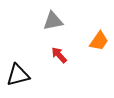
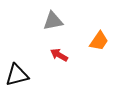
red arrow: rotated 18 degrees counterclockwise
black triangle: moved 1 px left
